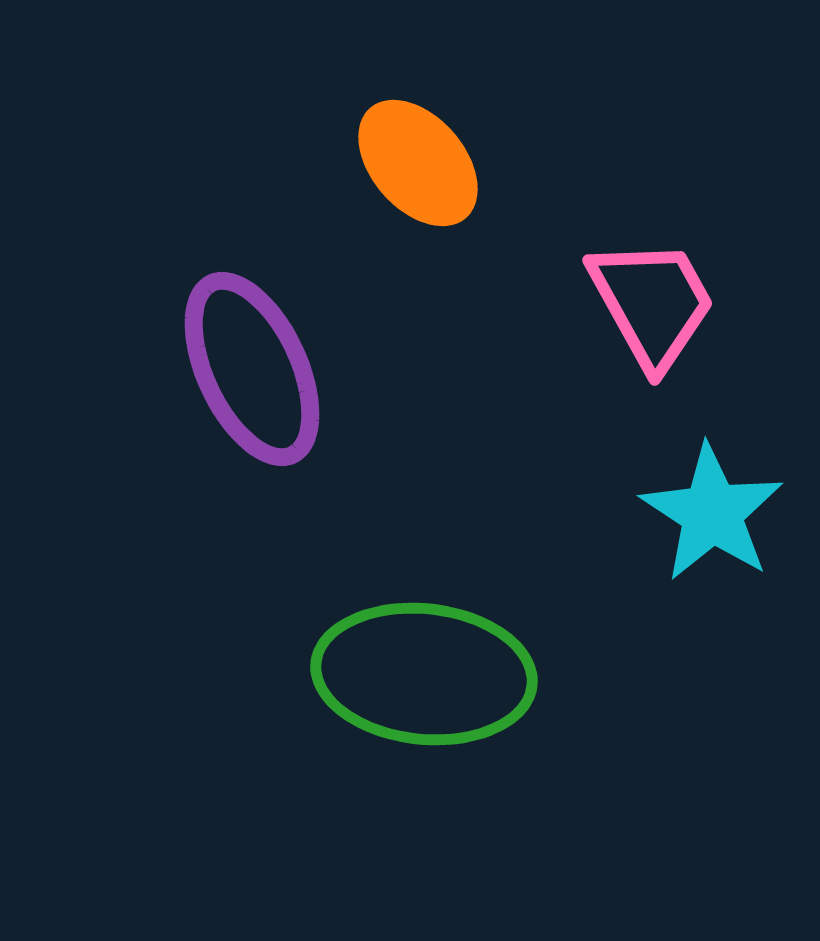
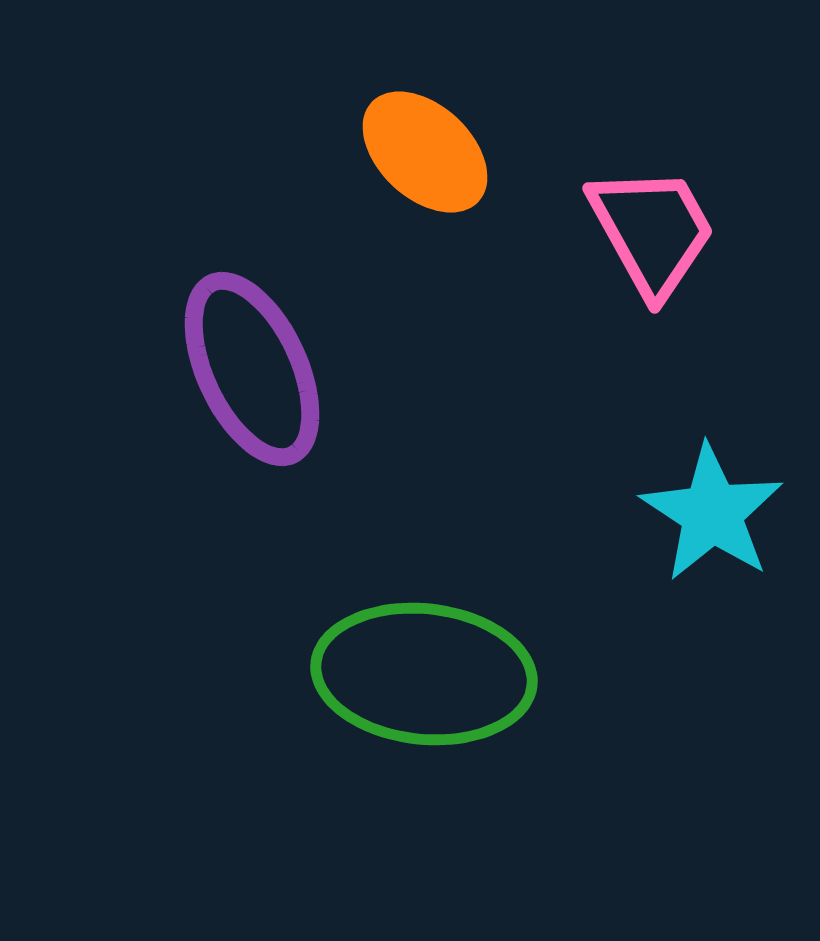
orange ellipse: moved 7 px right, 11 px up; rotated 6 degrees counterclockwise
pink trapezoid: moved 72 px up
